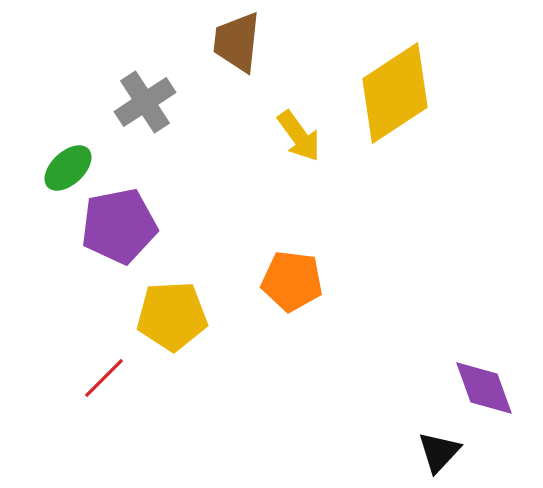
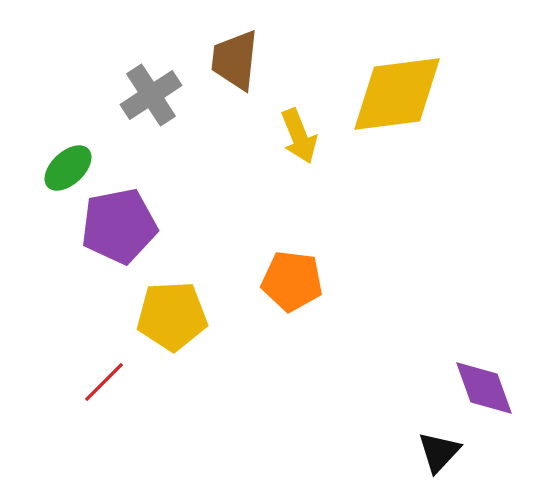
brown trapezoid: moved 2 px left, 18 px down
yellow diamond: moved 2 px right, 1 px down; rotated 26 degrees clockwise
gray cross: moved 6 px right, 7 px up
yellow arrow: rotated 14 degrees clockwise
red line: moved 4 px down
